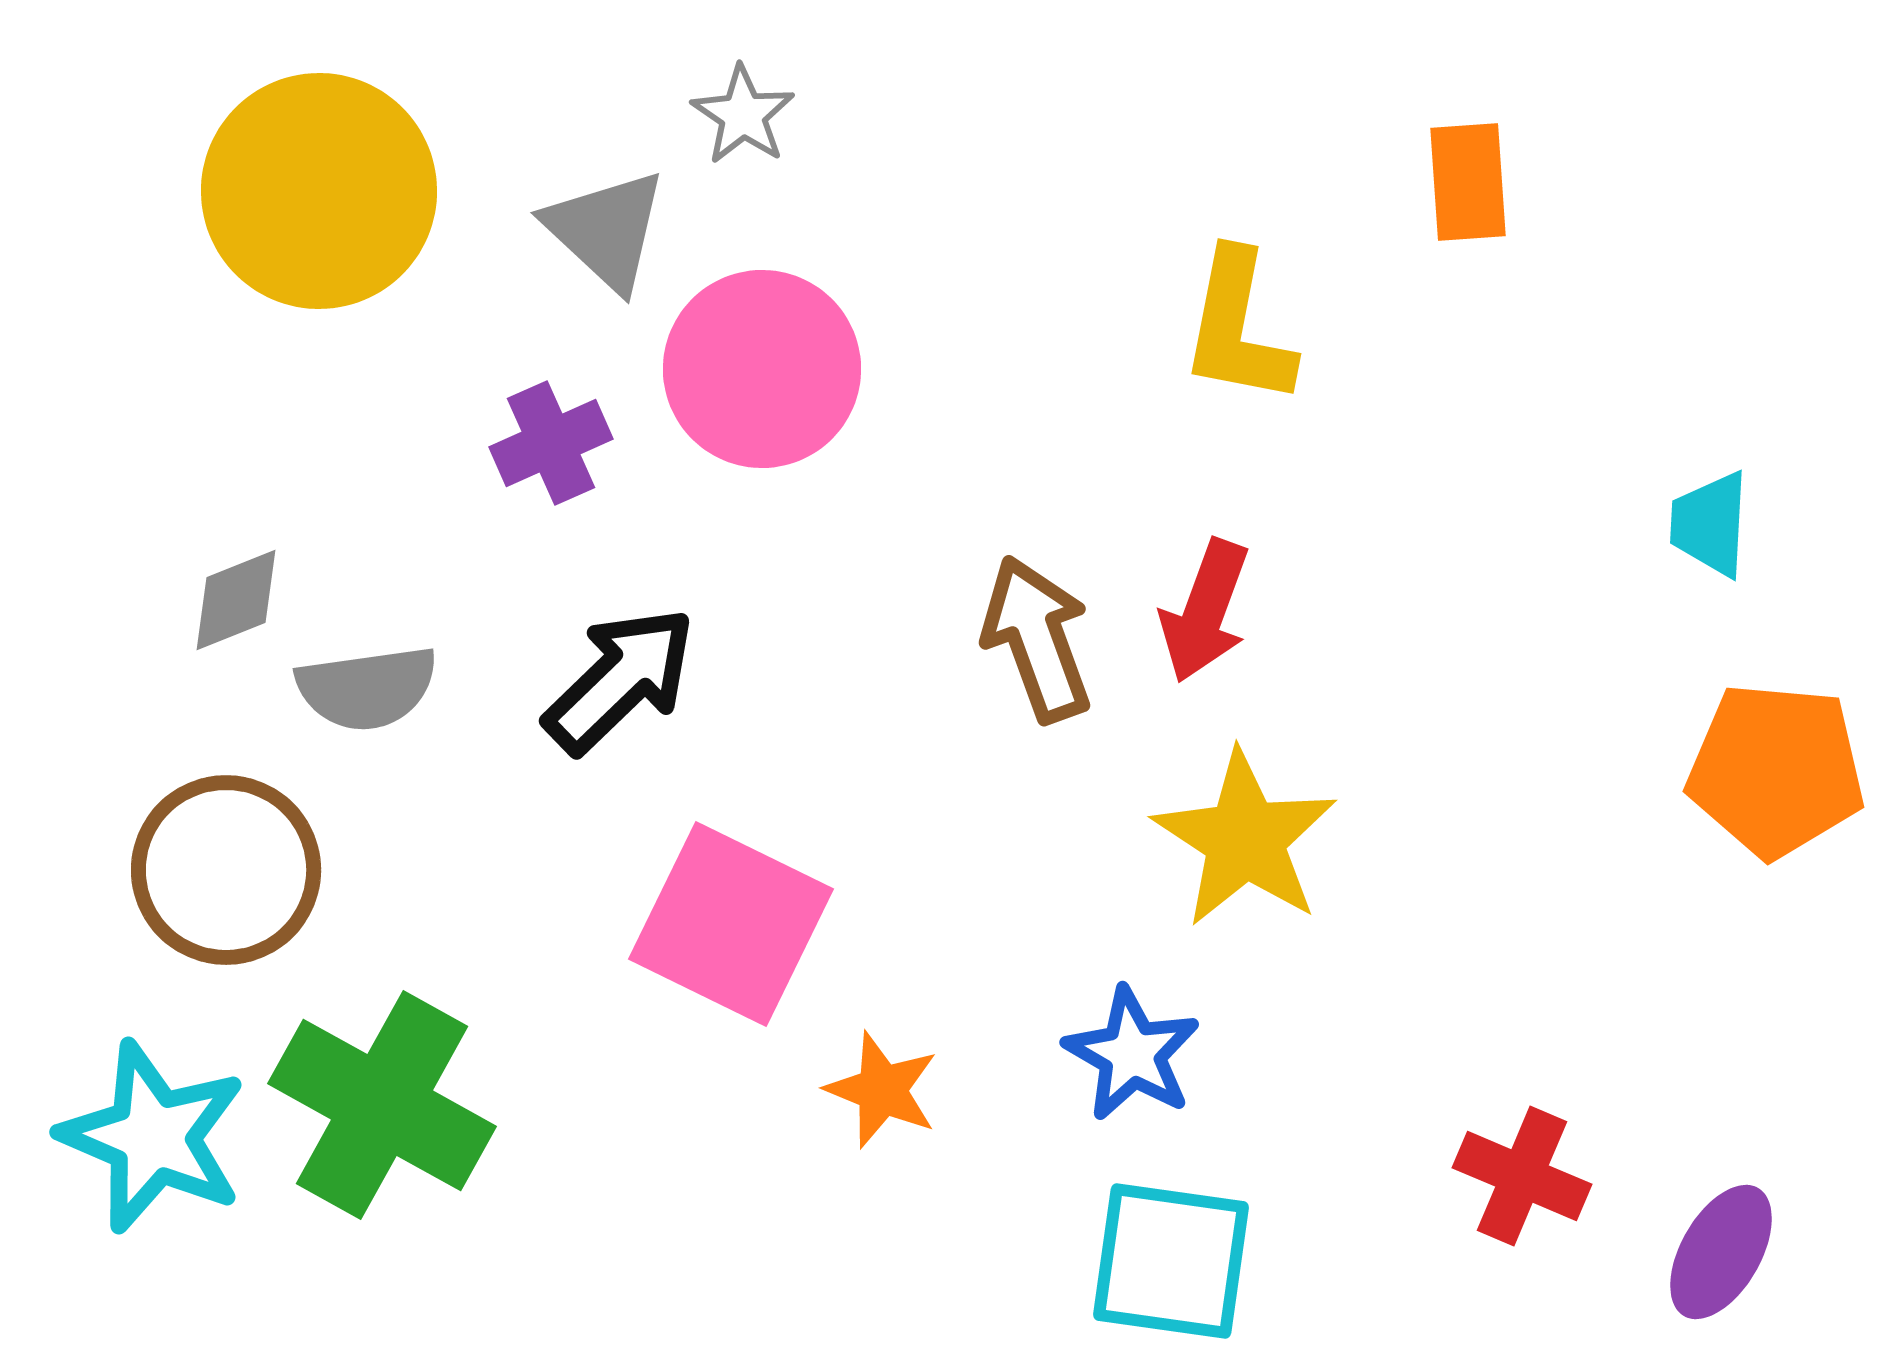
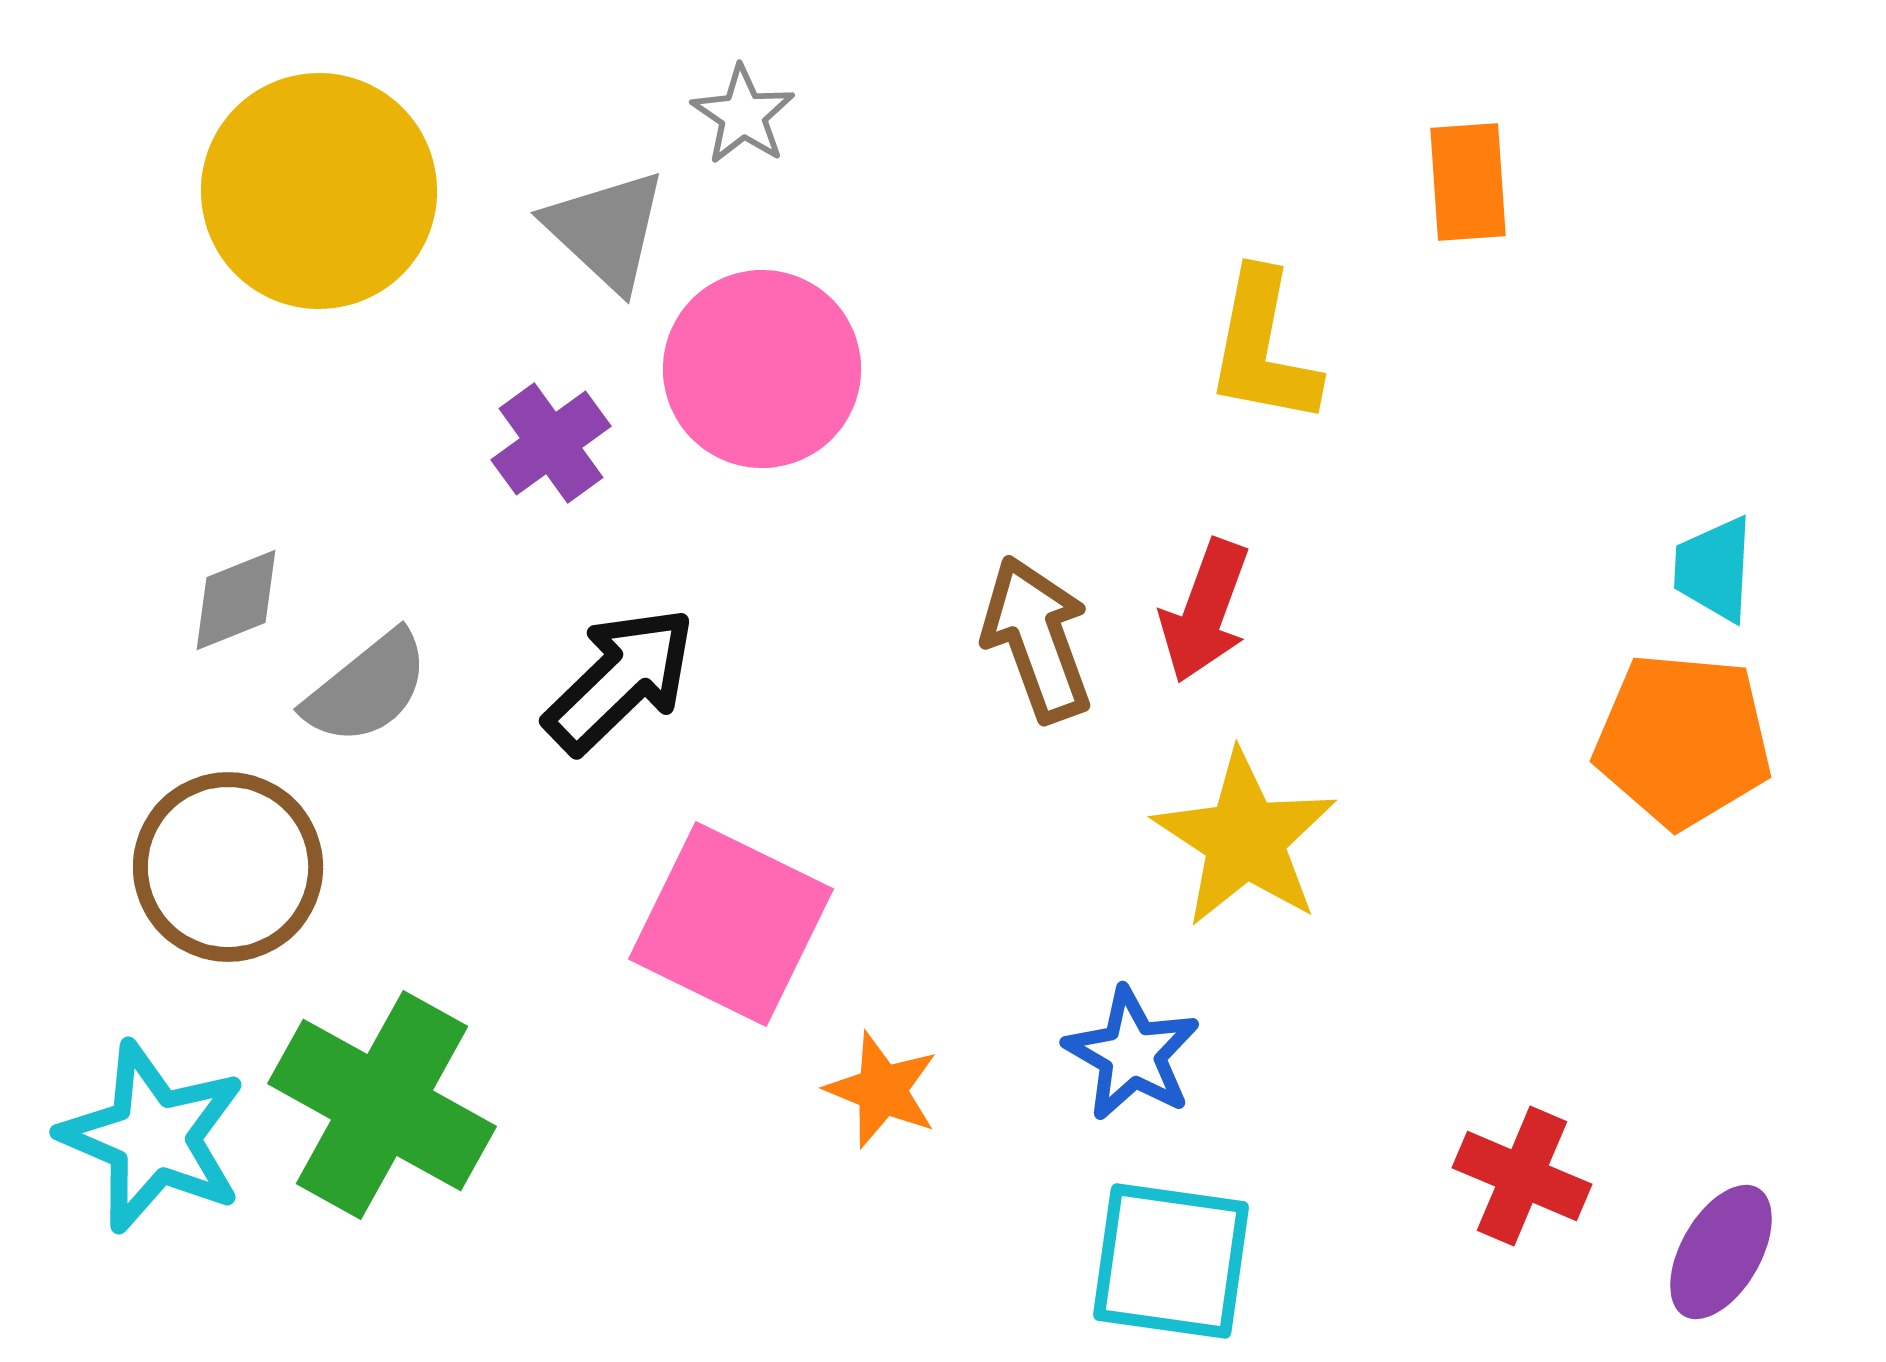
yellow L-shape: moved 25 px right, 20 px down
purple cross: rotated 12 degrees counterclockwise
cyan trapezoid: moved 4 px right, 45 px down
gray semicircle: rotated 31 degrees counterclockwise
orange pentagon: moved 93 px left, 30 px up
brown circle: moved 2 px right, 3 px up
